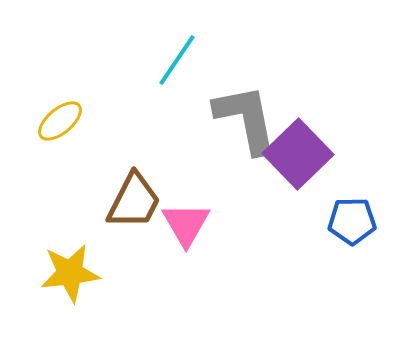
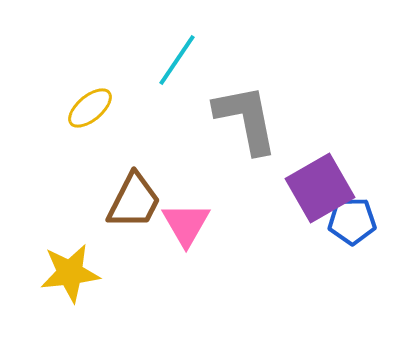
yellow ellipse: moved 30 px right, 13 px up
purple square: moved 22 px right, 34 px down; rotated 14 degrees clockwise
